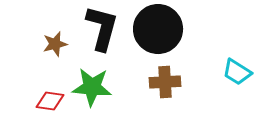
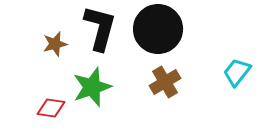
black L-shape: moved 2 px left
cyan trapezoid: rotated 96 degrees clockwise
brown cross: rotated 28 degrees counterclockwise
green star: rotated 24 degrees counterclockwise
red diamond: moved 1 px right, 7 px down
